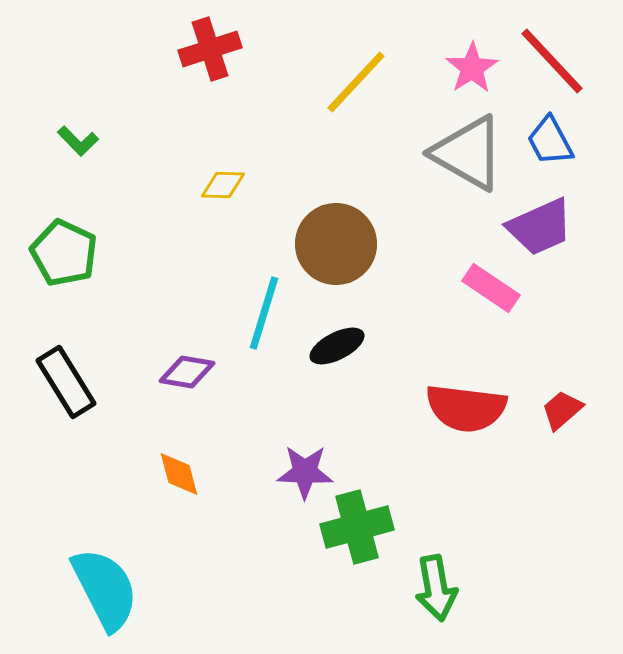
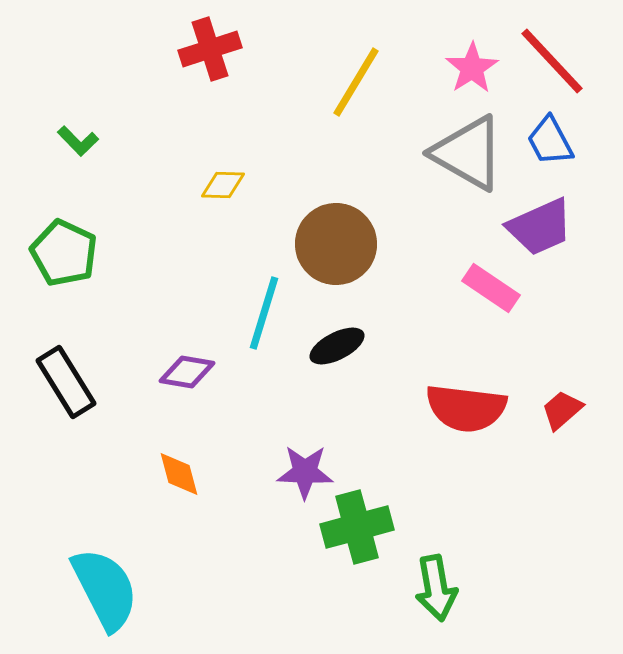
yellow line: rotated 12 degrees counterclockwise
